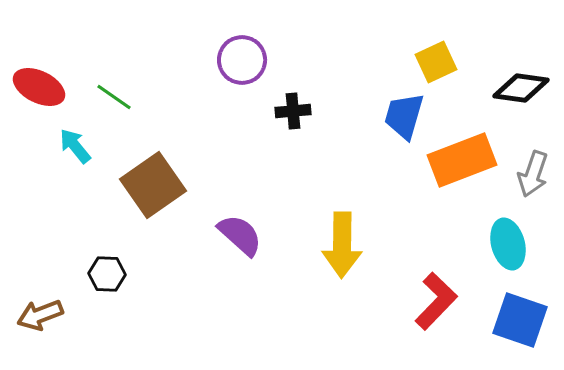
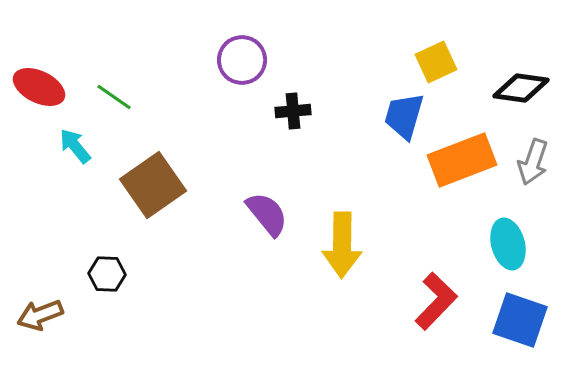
gray arrow: moved 12 px up
purple semicircle: moved 27 px right, 21 px up; rotated 9 degrees clockwise
